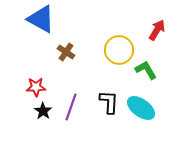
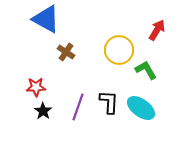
blue triangle: moved 5 px right
purple line: moved 7 px right
